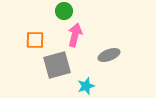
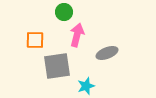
green circle: moved 1 px down
pink arrow: moved 2 px right
gray ellipse: moved 2 px left, 2 px up
gray square: moved 1 px down; rotated 8 degrees clockwise
